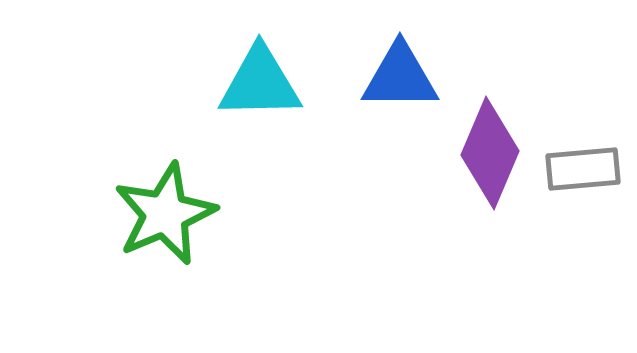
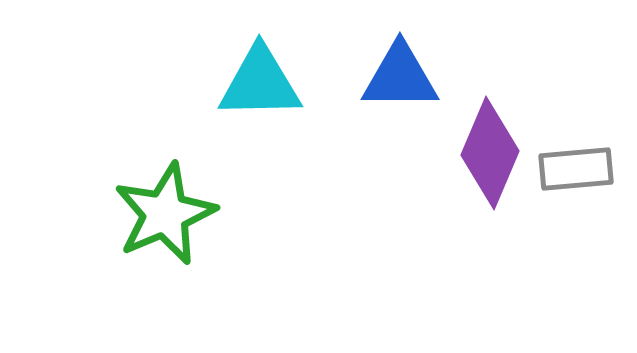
gray rectangle: moved 7 px left
